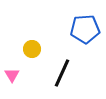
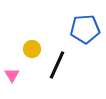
black line: moved 5 px left, 8 px up
